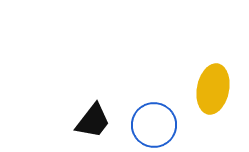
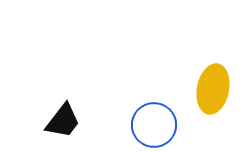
black trapezoid: moved 30 px left
